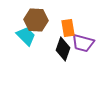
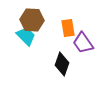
brown hexagon: moved 4 px left
purple trapezoid: rotated 40 degrees clockwise
black diamond: moved 1 px left, 15 px down
